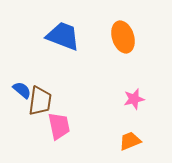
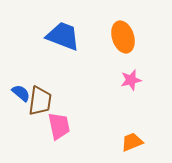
blue semicircle: moved 1 px left, 3 px down
pink star: moved 3 px left, 19 px up
orange trapezoid: moved 2 px right, 1 px down
